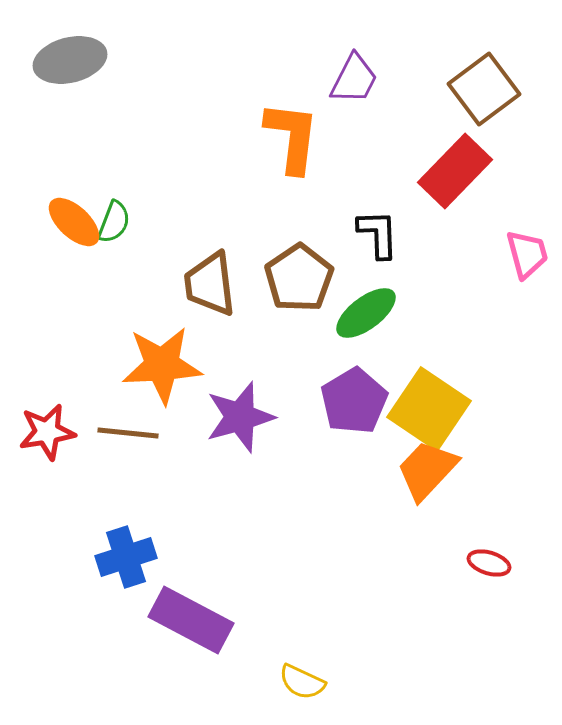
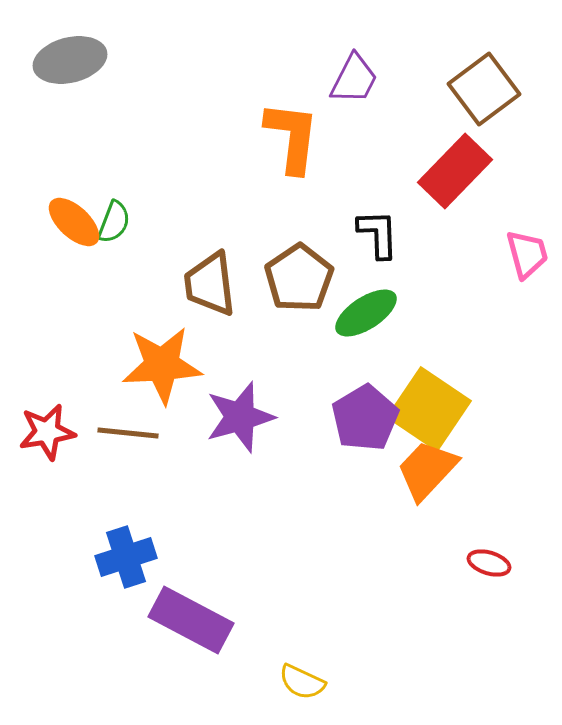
green ellipse: rotated 4 degrees clockwise
purple pentagon: moved 11 px right, 17 px down
